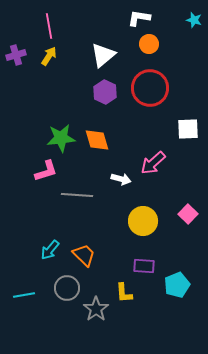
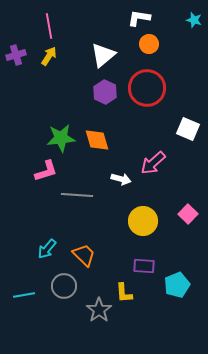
red circle: moved 3 px left
white square: rotated 25 degrees clockwise
cyan arrow: moved 3 px left, 1 px up
gray circle: moved 3 px left, 2 px up
gray star: moved 3 px right, 1 px down
